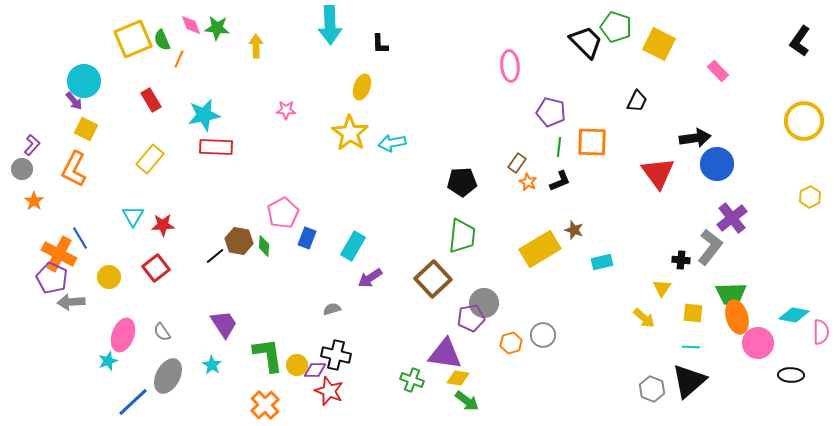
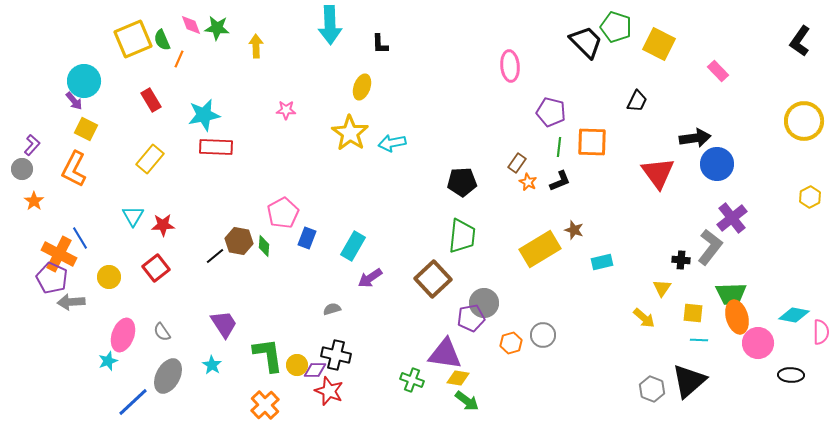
cyan line at (691, 347): moved 8 px right, 7 px up
